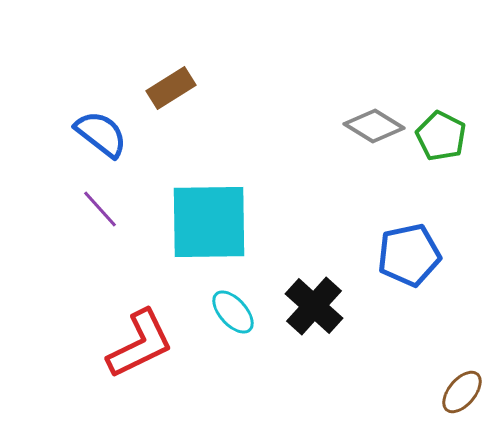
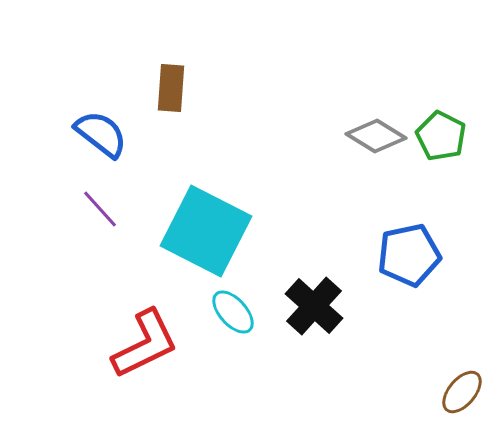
brown rectangle: rotated 54 degrees counterclockwise
gray diamond: moved 2 px right, 10 px down
cyan square: moved 3 px left, 9 px down; rotated 28 degrees clockwise
red L-shape: moved 5 px right
